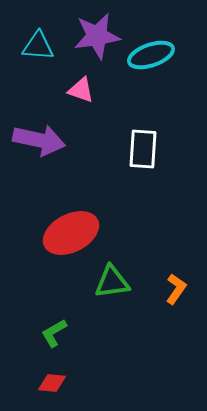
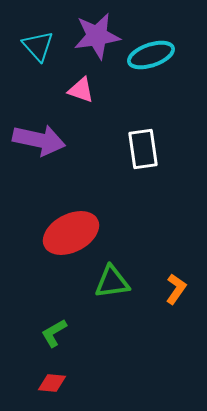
cyan triangle: rotated 44 degrees clockwise
white rectangle: rotated 12 degrees counterclockwise
